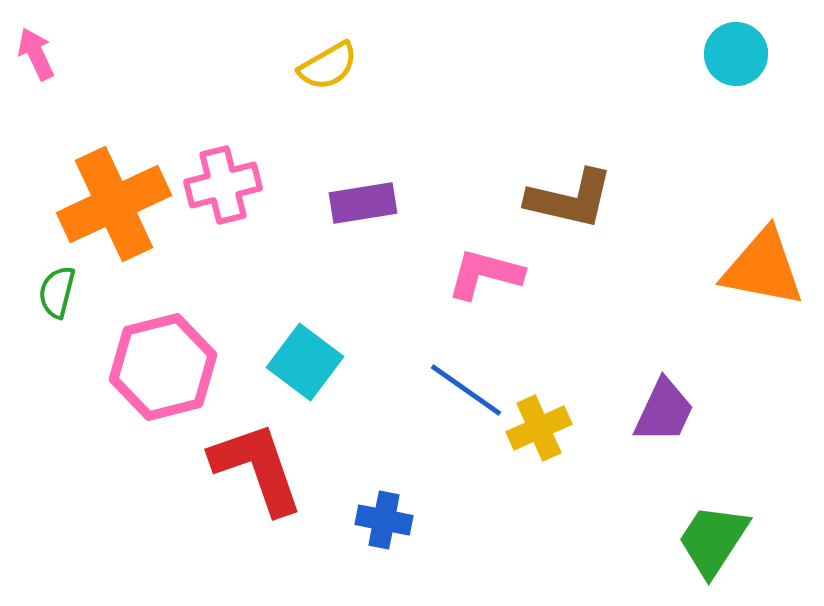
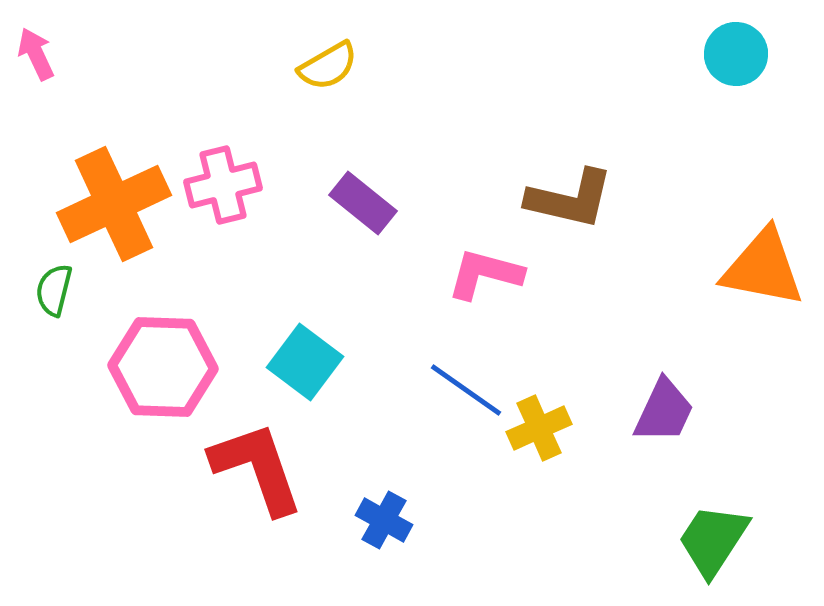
purple rectangle: rotated 48 degrees clockwise
green semicircle: moved 3 px left, 2 px up
pink hexagon: rotated 16 degrees clockwise
blue cross: rotated 18 degrees clockwise
